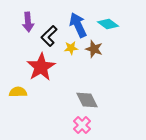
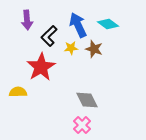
purple arrow: moved 1 px left, 2 px up
